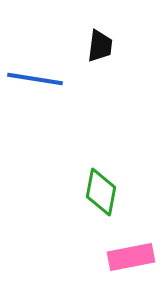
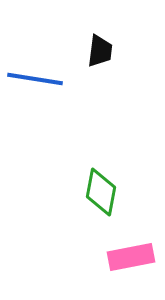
black trapezoid: moved 5 px down
